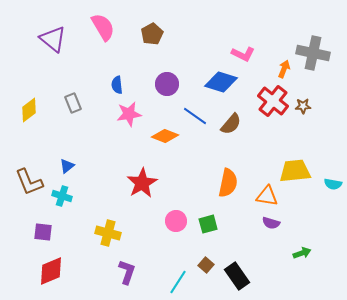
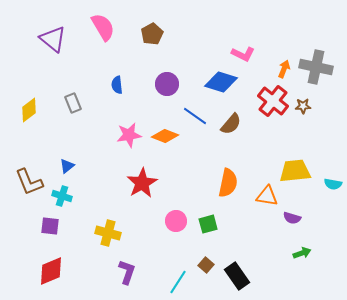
gray cross: moved 3 px right, 14 px down
pink star: moved 21 px down
purple semicircle: moved 21 px right, 5 px up
purple square: moved 7 px right, 6 px up
